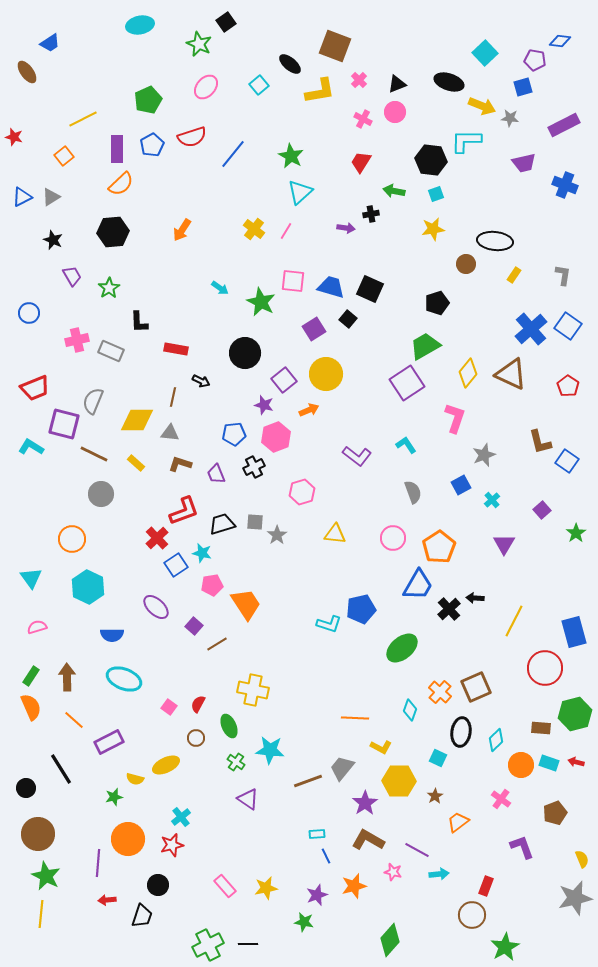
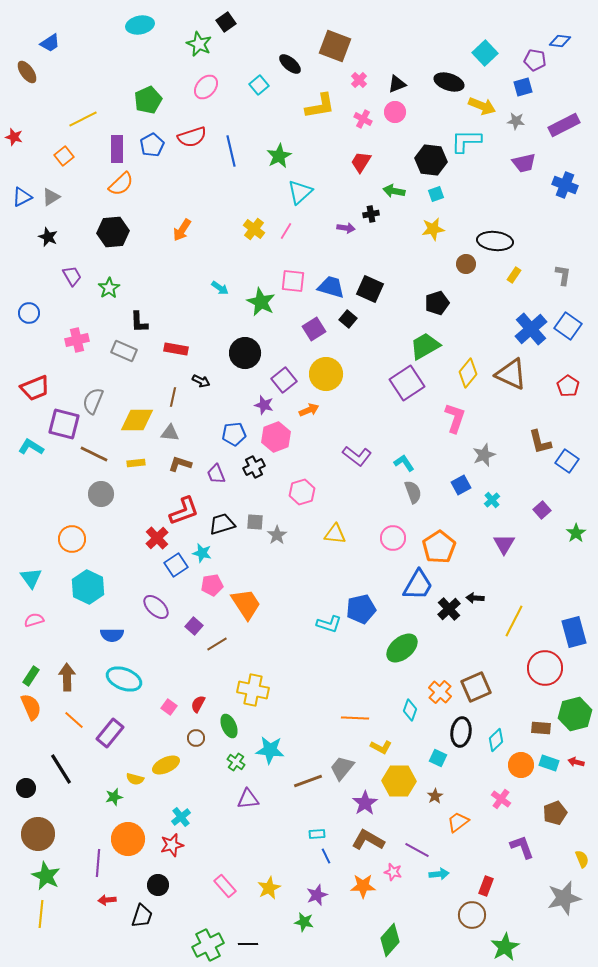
yellow L-shape at (320, 91): moved 15 px down
gray star at (510, 118): moved 6 px right, 3 px down
blue line at (233, 154): moved 2 px left, 3 px up; rotated 52 degrees counterclockwise
green star at (291, 156): moved 12 px left; rotated 15 degrees clockwise
black star at (53, 240): moved 5 px left, 3 px up
gray rectangle at (111, 351): moved 13 px right
cyan L-shape at (406, 445): moved 2 px left, 18 px down
yellow rectangle at (136, 463): rotated 48 degrees counterclockwise
pink semicircle at (37, 627): moved 3 px left, 7 px up
purple rectangle at (109, 742): moved 1 px right, 9 px up; rotated 24 degrees counterclockwise
purple triangle at (248, 799): rotated 40 degrees counterclockwise
orange star at (354, 886): moved 9 px right; rotated 15 degrees clockwise
yellow star at (266, 888): moved 3 px right; rotated 15 degrees counterclockwise
gray star at (575, 898): moved 11 px left
